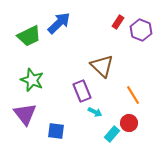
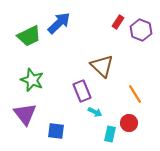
orange line: moved 2 px right, 1 px up
cyan rectangle: moved 2 px left; rotated 28 degrees counterclockwise
